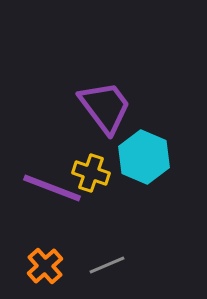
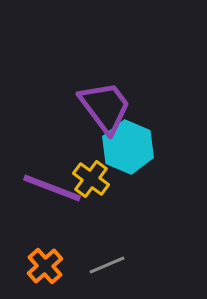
cyan hexagon: moved 16 px left, 10 px up
yellow cross: moved 6 px down; rotated 18 degrees clockwise
